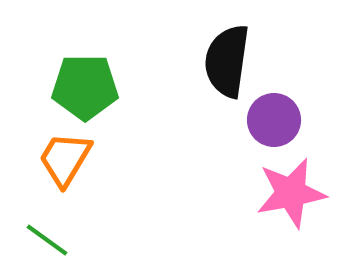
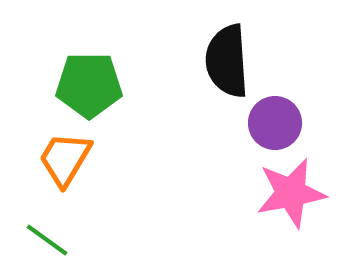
black semicircle: rotated 12 degrees counterclockwise
green pentagon: moved 4 px right, 2 px up
purple circle: moved 1 px right, 3 px down
